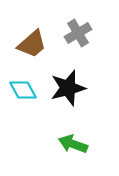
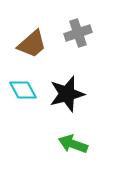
gray cross: rotated 12 degrees clockwise
black star: moved 1 px left, 6 px down
